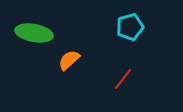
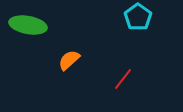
cyan pentagon: moved 8 px right, 10 px up; rotated 20 degrees counterclockwise
green ellipse: moved 6 px left, 8 px up
